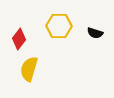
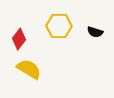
black semicircle: moved 1 px up
yellow semicircle: rotated 105 degrees clockwise
